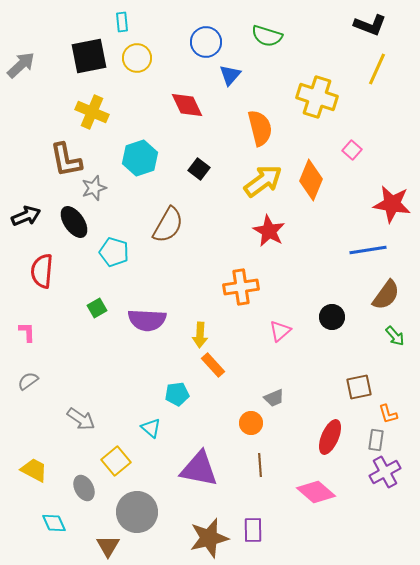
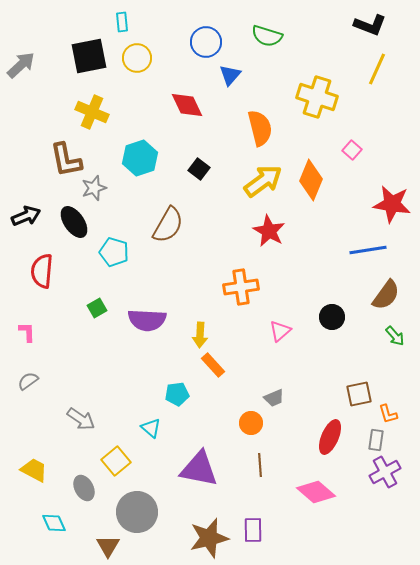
brown square at (359, 387): moved 7 px down
